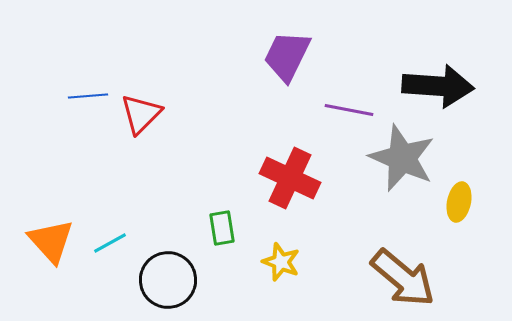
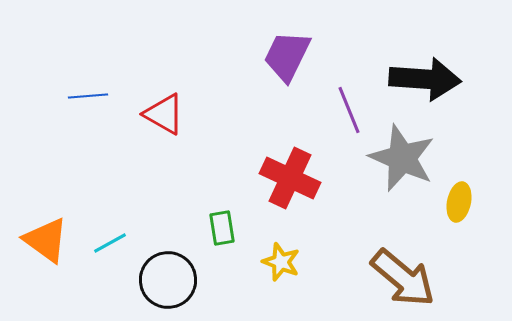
black arrow: moved 13 px left, 7 px up
purple line: rotated 57 degrees clockwise
red triangle: moved 23 px right; rotated 45 degrees counterclockwise
orange triangle: moved 5 px left, 1 px up; rotated 12 degrees counterclockwise
